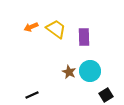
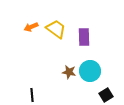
brown star: rotated 16 degrees counterclockwise
black line: rotated 72 degrees counterclockwise
